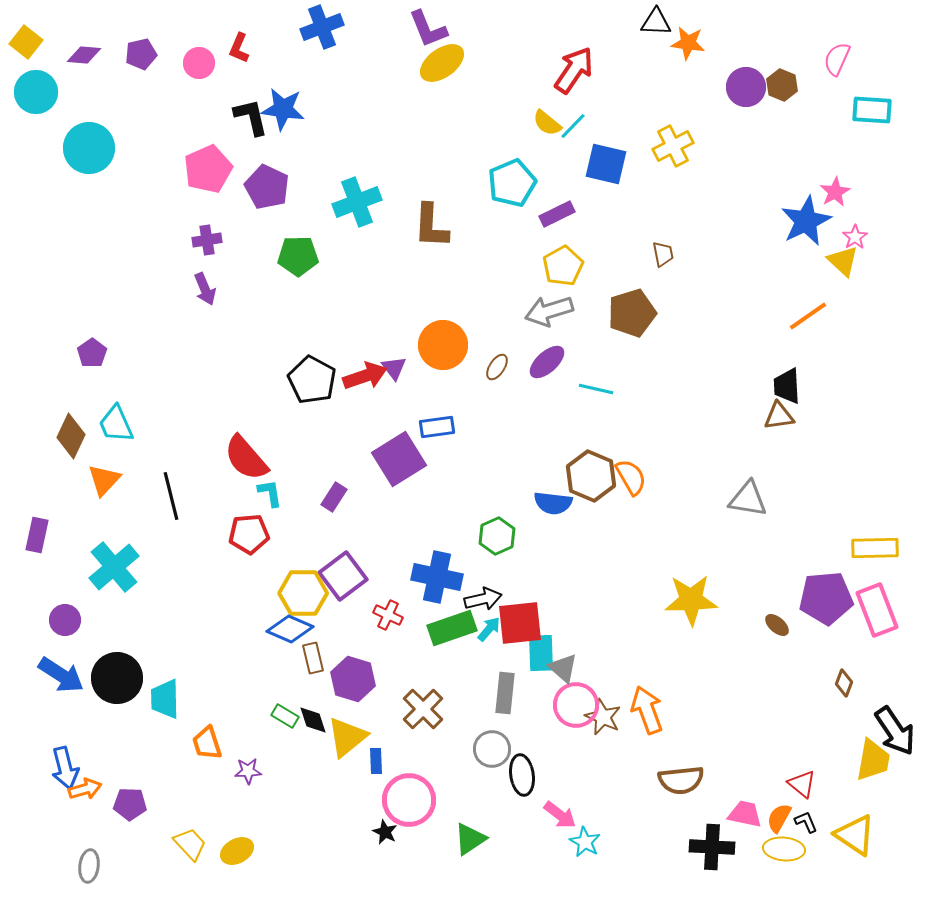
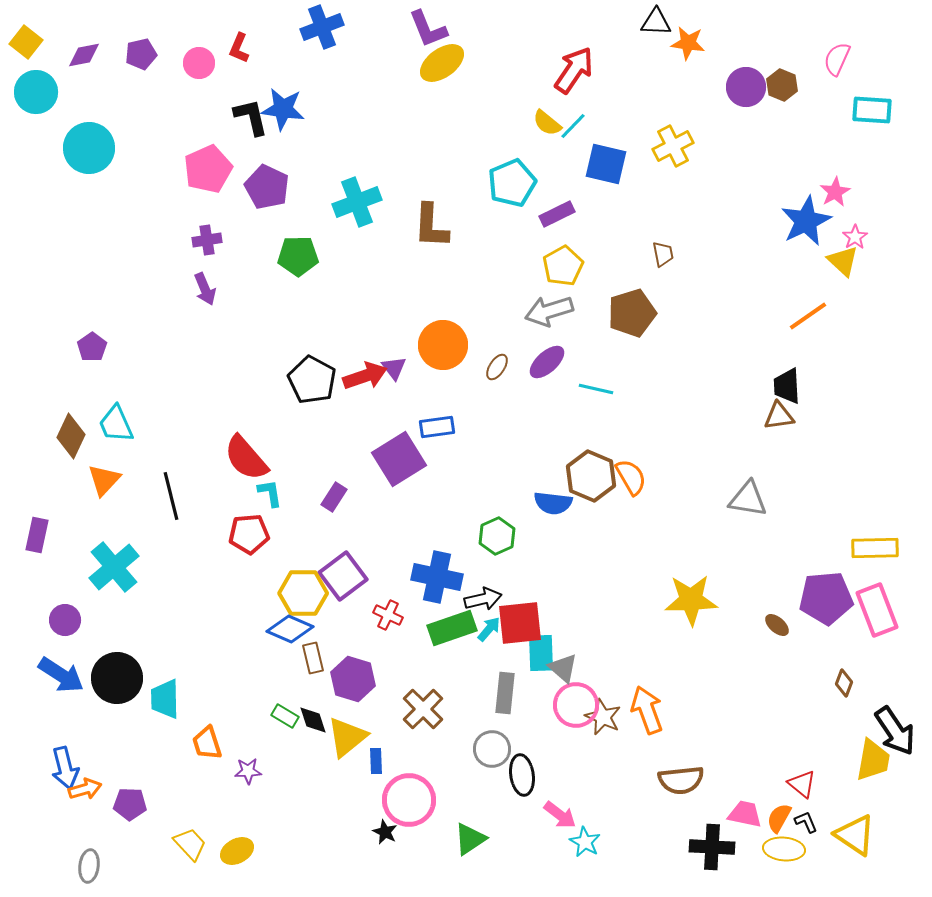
purple diamond at (84, 55): rotated 16 degrees counterclockwise
purple pentagon at (92, 353): moved 6 px up
